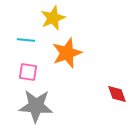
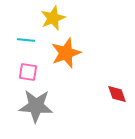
orange star: moved 1 px left
